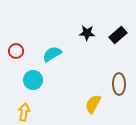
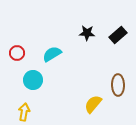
red circle: moved 1 px right, 2 px down
brown ellipse: moved 1 px left, 1 px down
yellow semicircle: rotated 12 degrees clockwise
